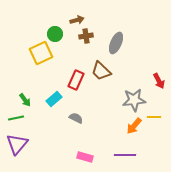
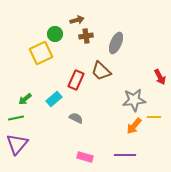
red arrow: moved 1 px right, 4 px up
green arrow: moved 1 px up; rotated 88 degrees clockwise
